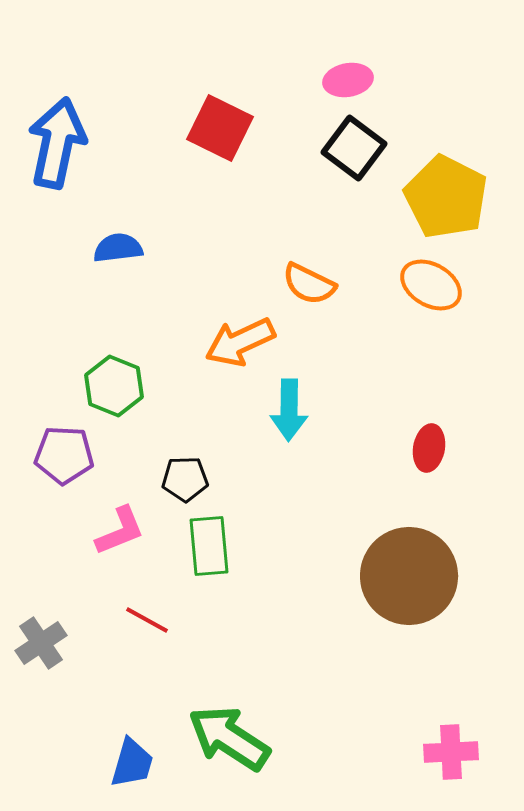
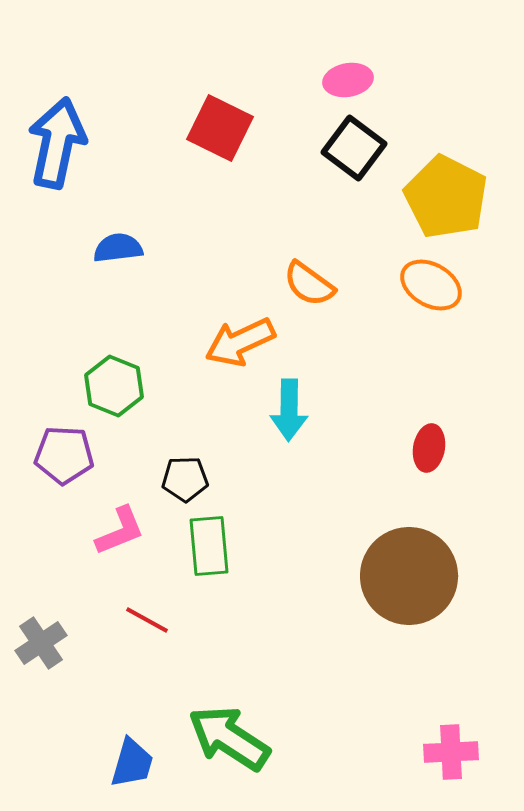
orange semicircle: rotated 10 degrees clockwise
